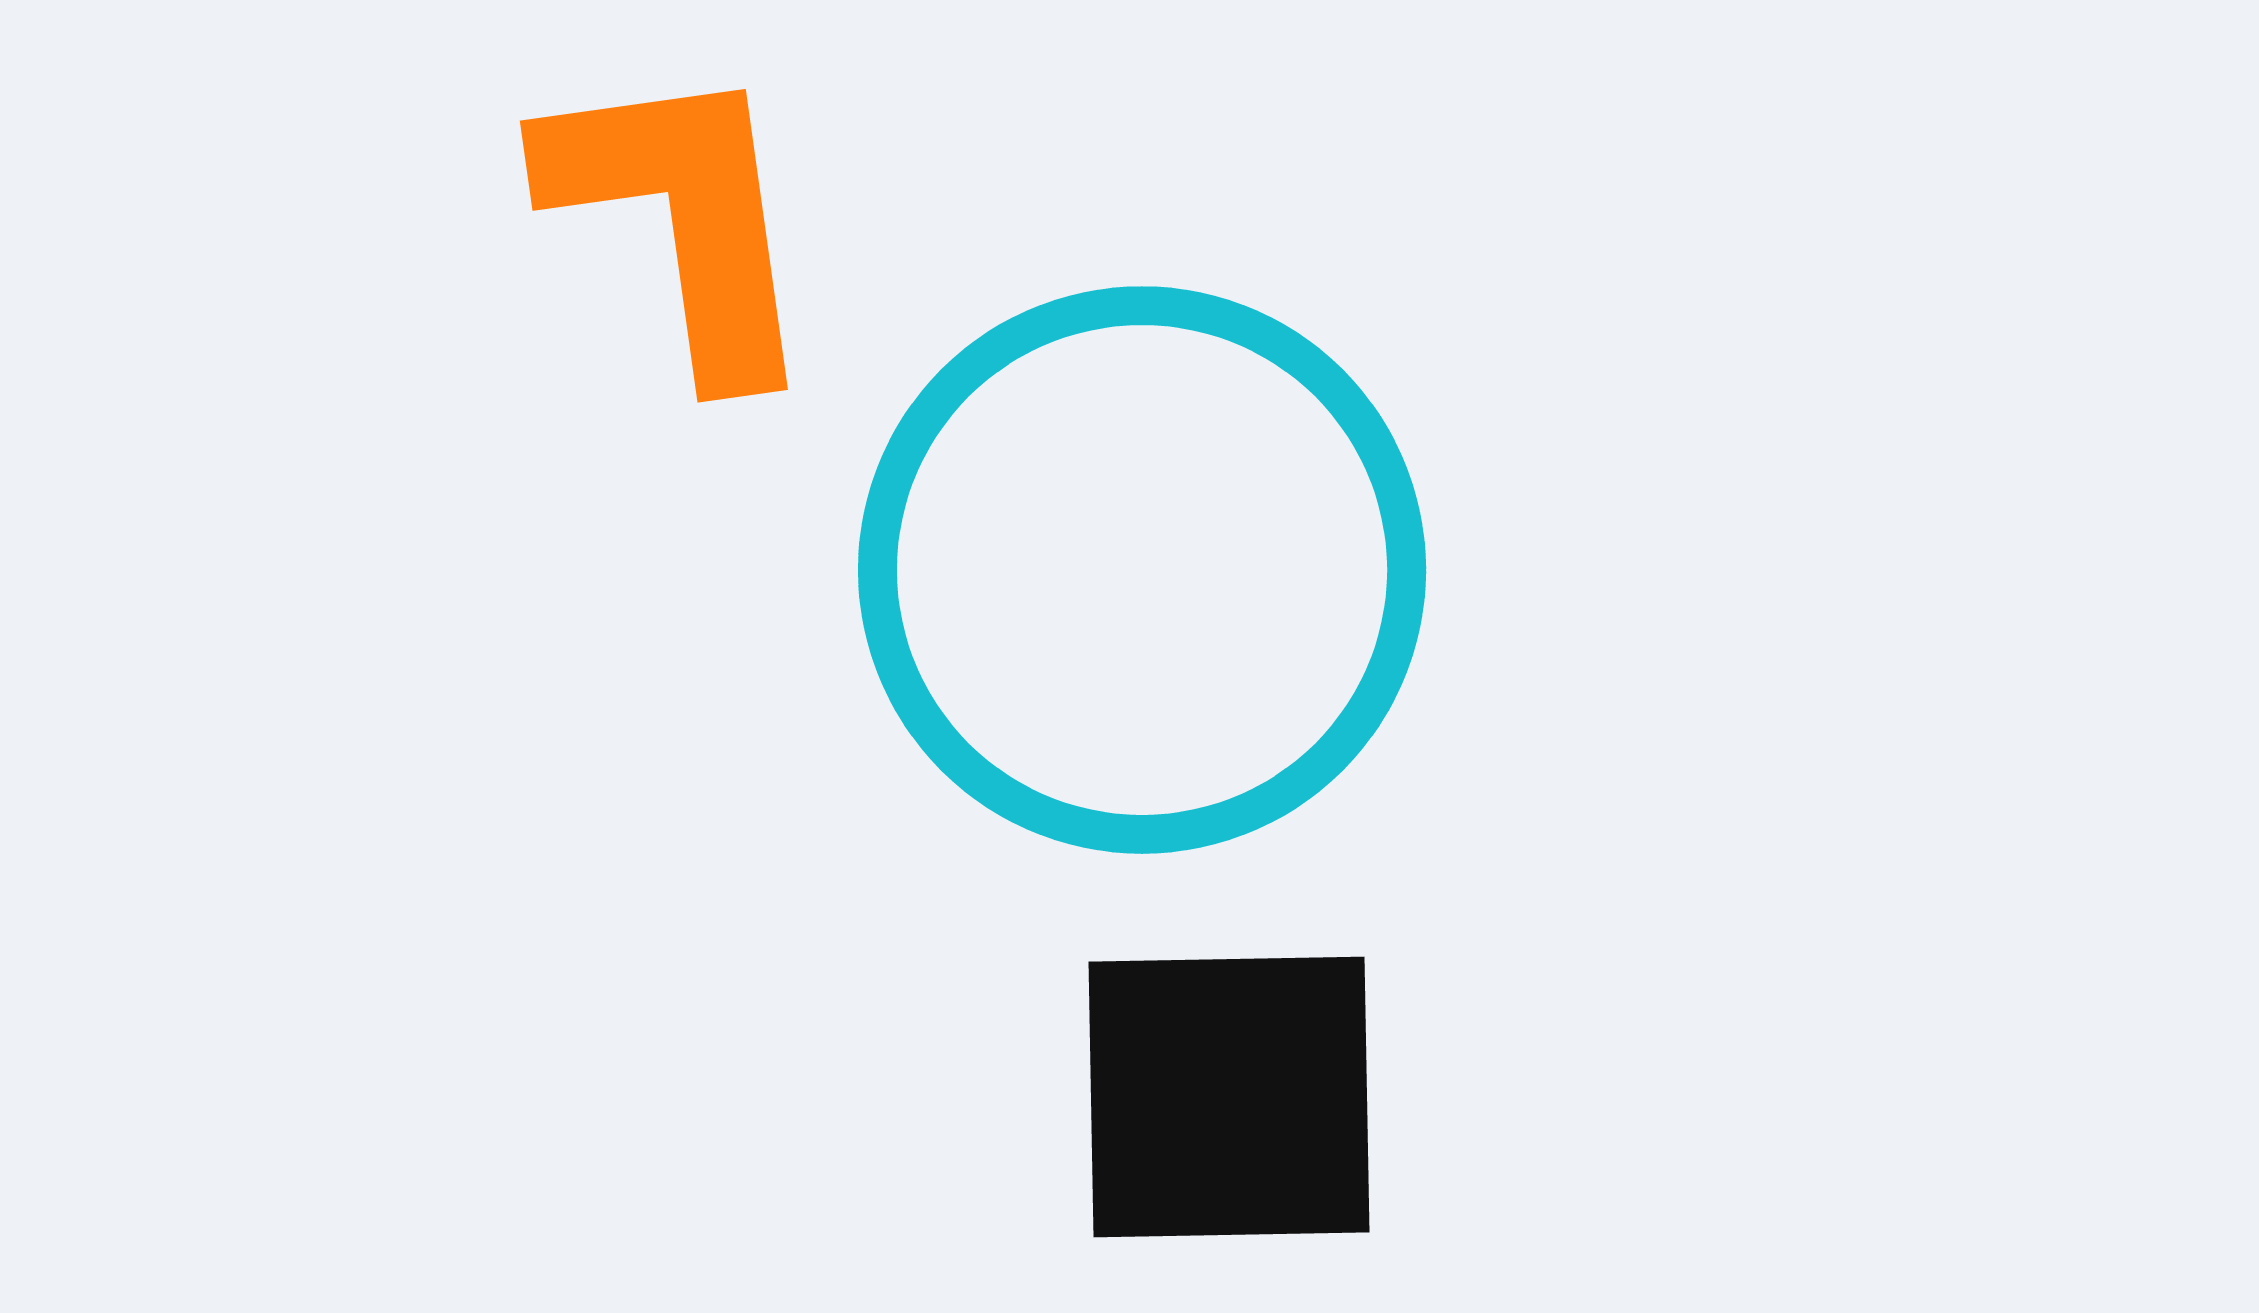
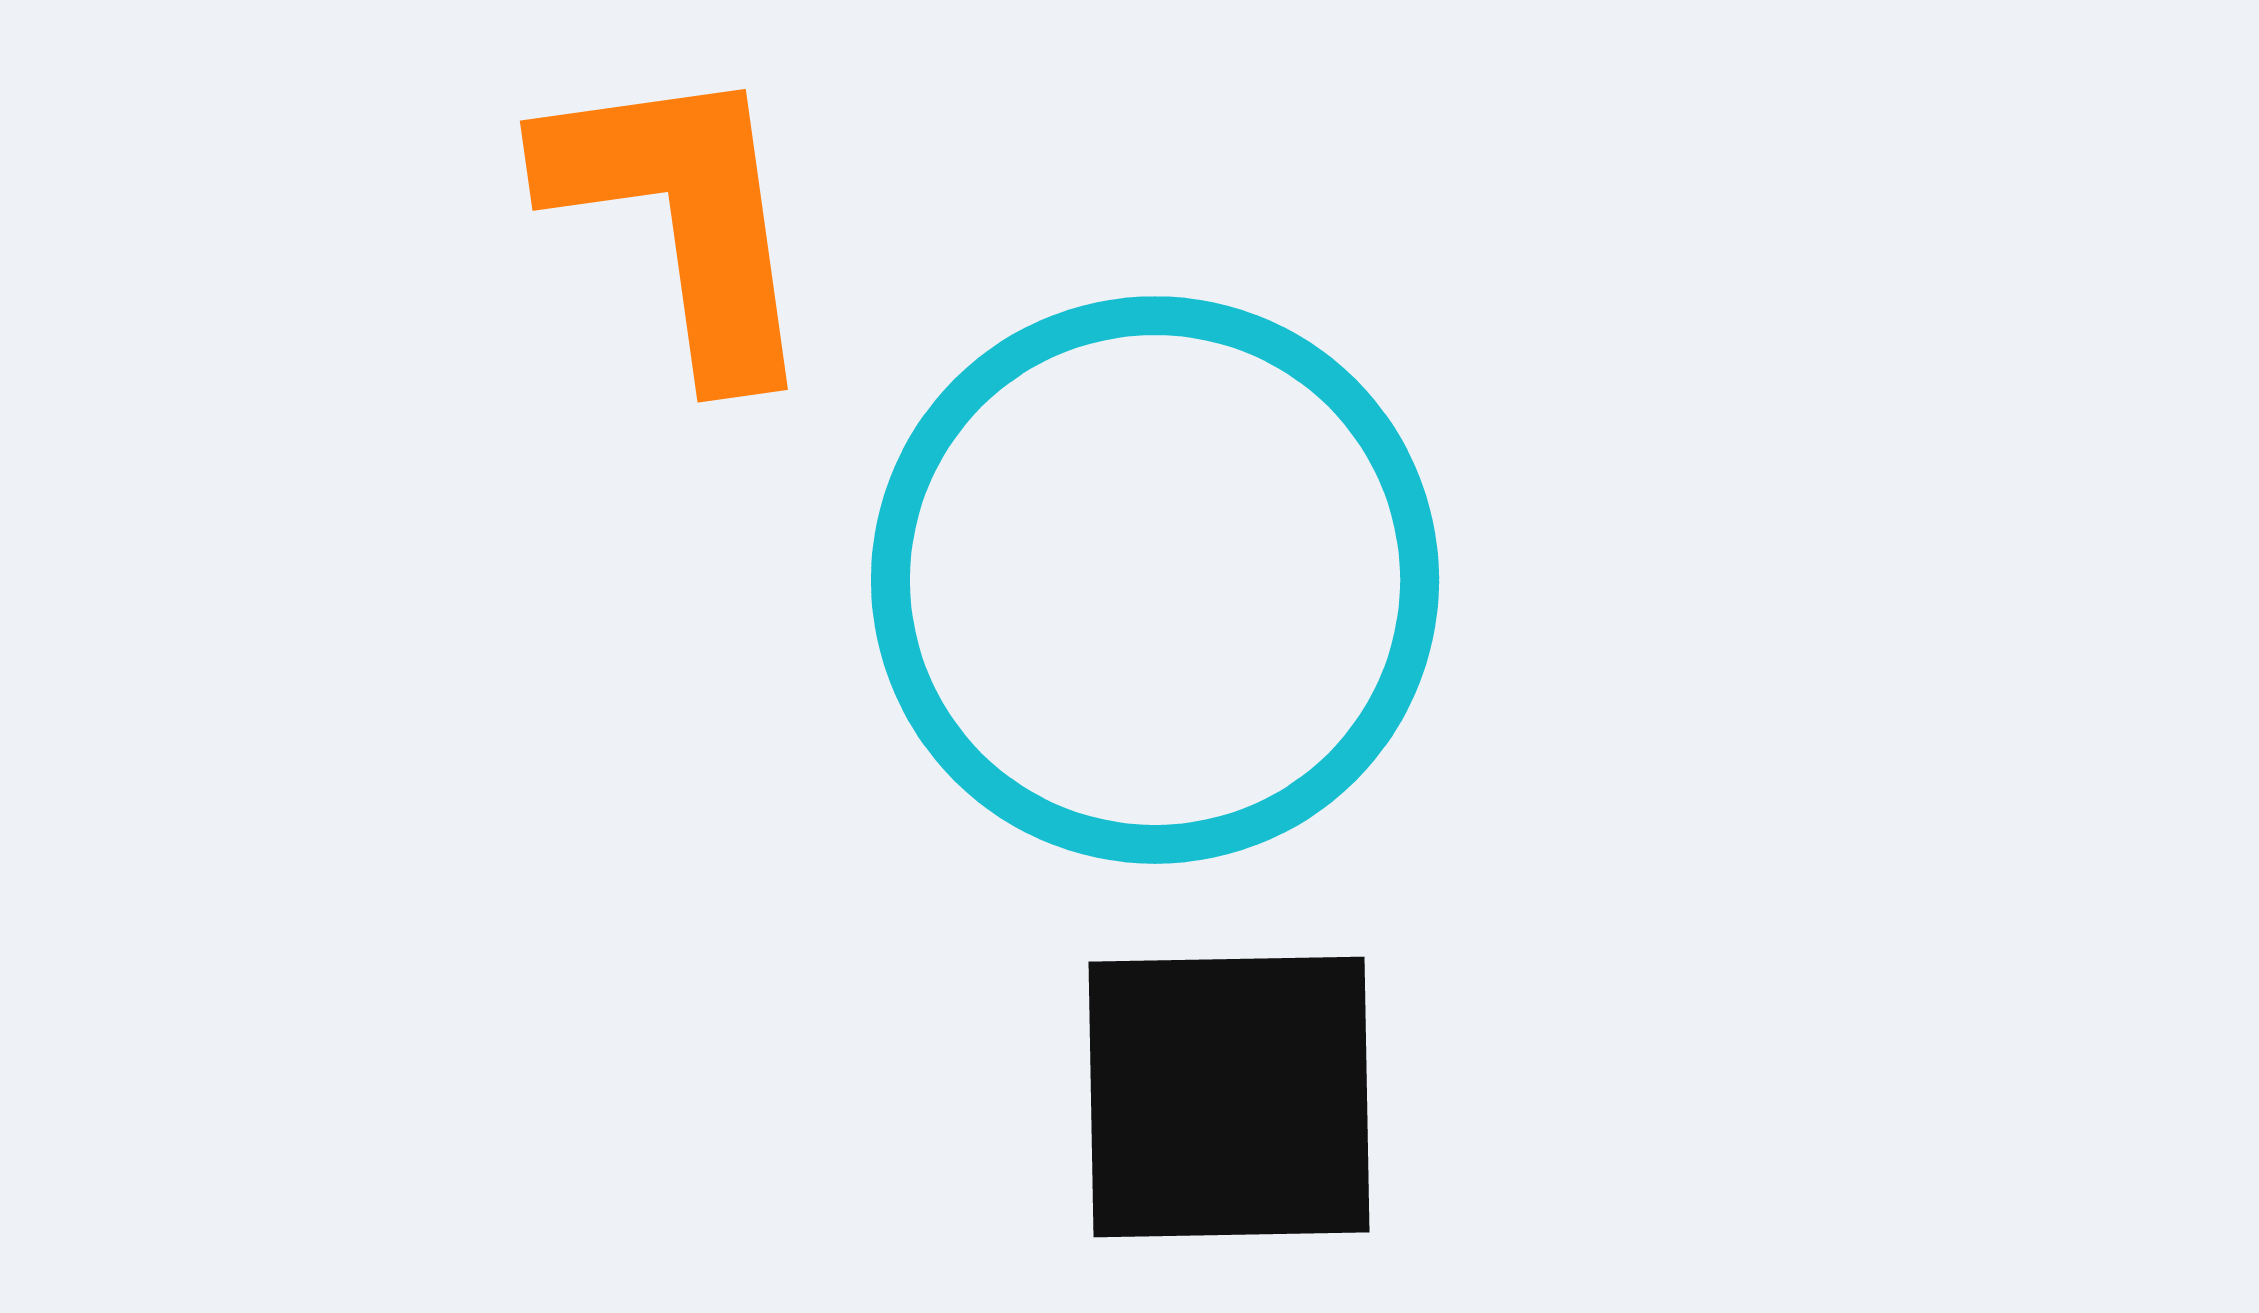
cyan circle: moved 13 px right, 10 px down
